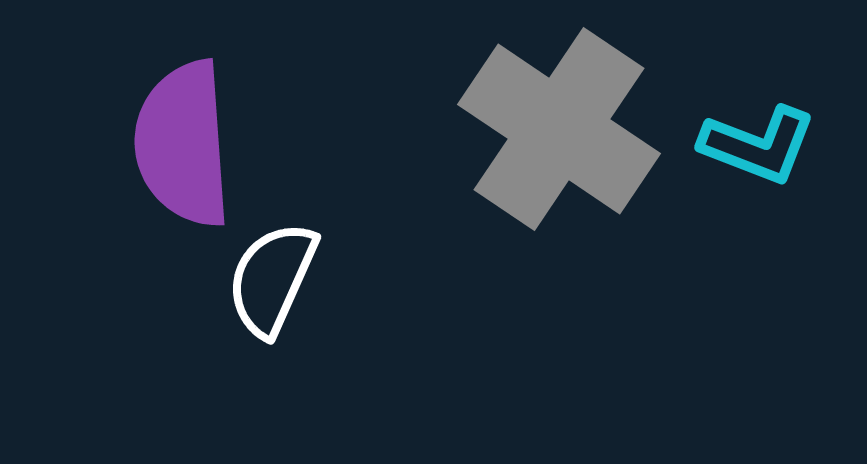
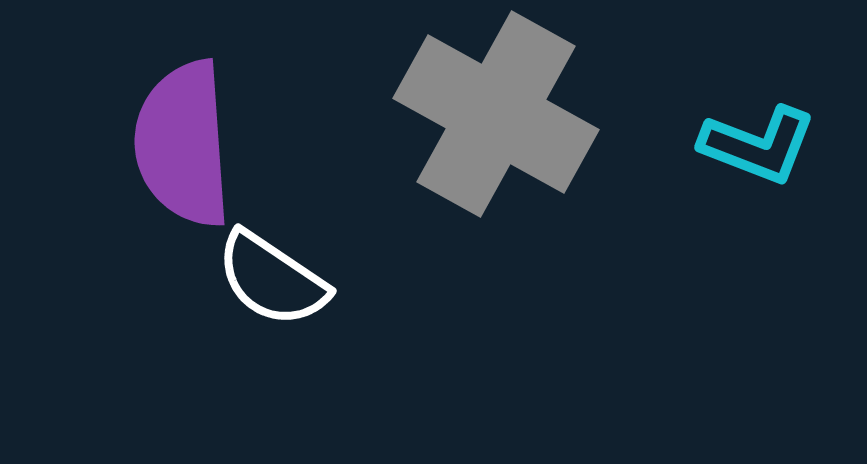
gray cross: moved 63 px left, 15 px up; rotated 5 degrees counterclockwise
white semicircle: rotated 80 degrees counterclockwise
